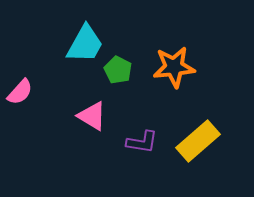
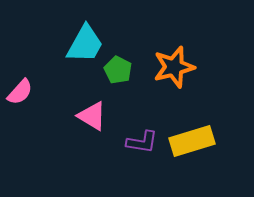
orange star: rotated 9 degrees counterclockwise
yellow rectangle: moved 6 px left; rotated 24 degrees clockwise
